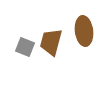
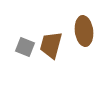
brown trapezoid: moved 3 px down
